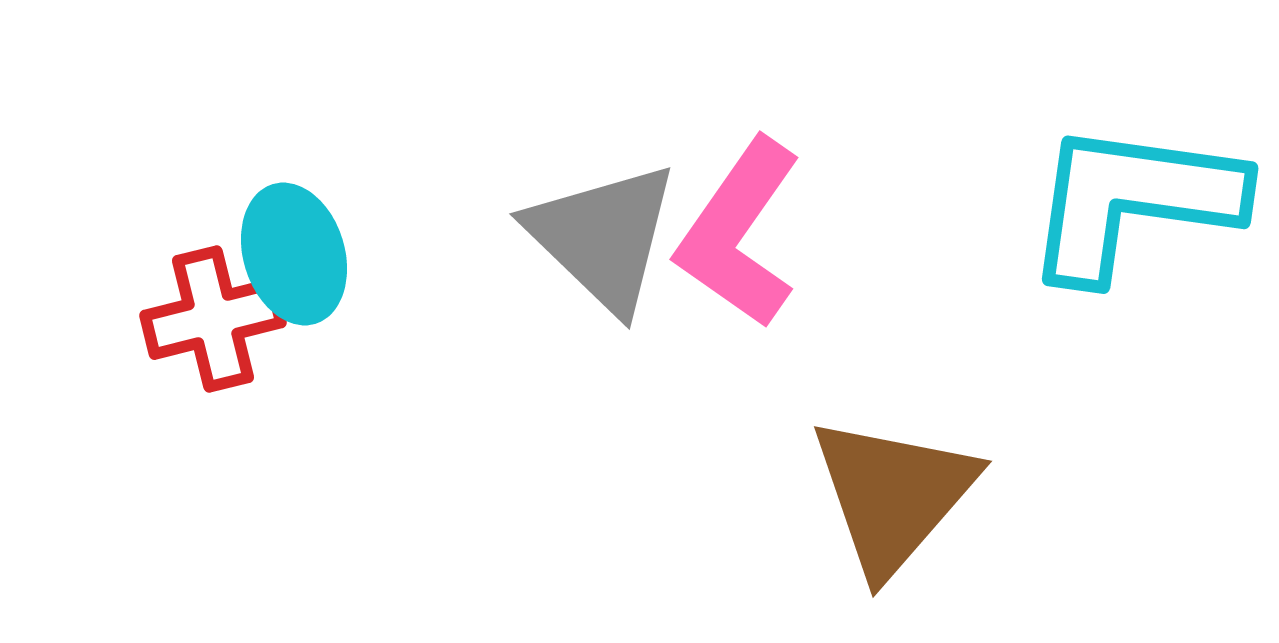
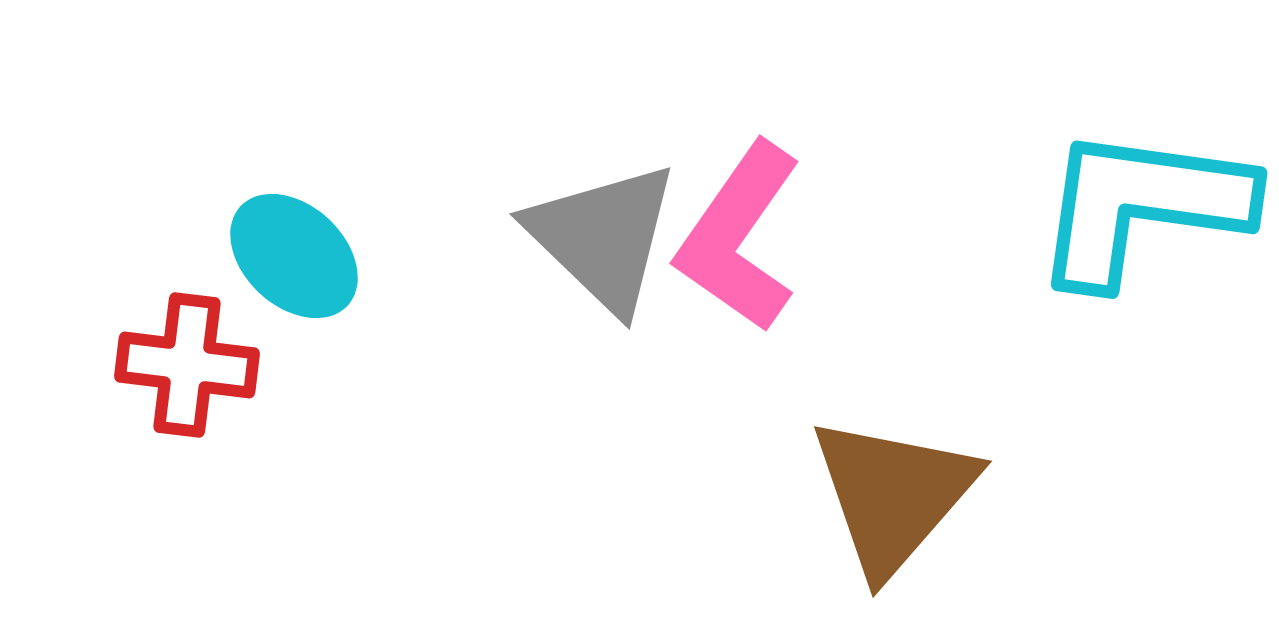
cyan L-shape: moved 9 px right, 5 px down
pink L-shape: moved 4 px down
cyan ellipse: moved 2 px down; rotated 30 degrees counterclockwise
red cross: moved 26 px left, 46 px down; rotated 21 degrees clockwise
